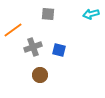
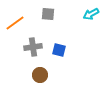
cyan arrow: rotated 14 degrees counterclockwise
orange line: moved 2 px right, 7 px up
gray cross: rotated 12 degrees clockwise
